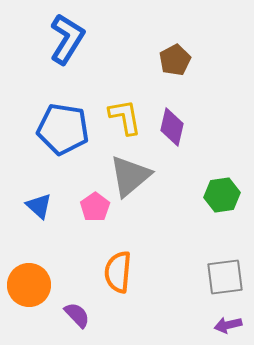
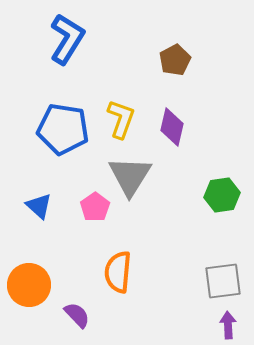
yellow L-shape: moved 4 px left, 2 px down; rotated 30 degrees clockwise
gray triangle: rotated 18 degrees counterclockwise
gray square: moved 2 px left, 4 px down
purple arrow: rotated 100 degrees clockwise
